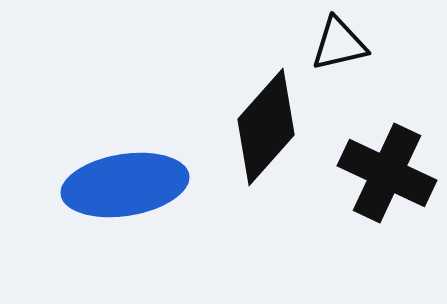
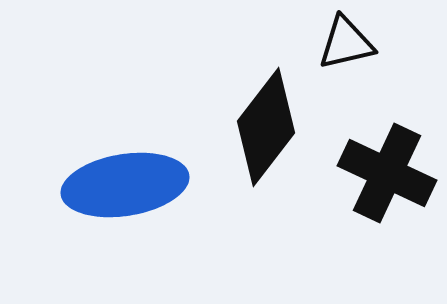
black triangle: moved 7 px right, 1 px up
black diamond: rotated 4 degrees counterclockwise
